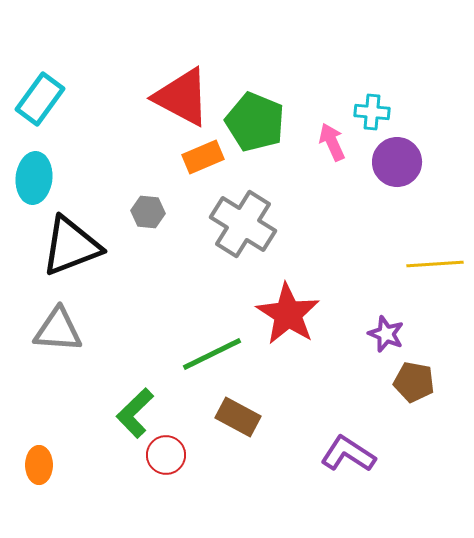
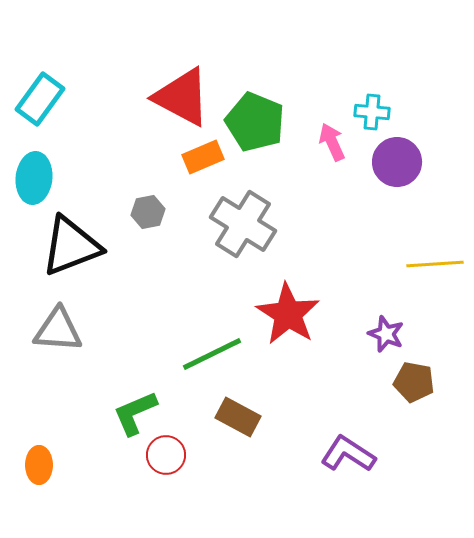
gray hexagon: rotated 16 degrees counterclockwise
green L-shape: rotated 21 degrees clockwise
